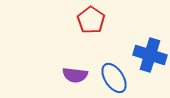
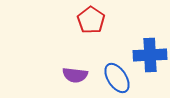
blue cross: rotated 20 degrees counterclockwise
blue ellipse: moved 3 px right
